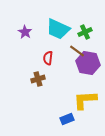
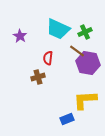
purple star: moved 5 px left, 4 px down
brown cross: moved 2 px up
